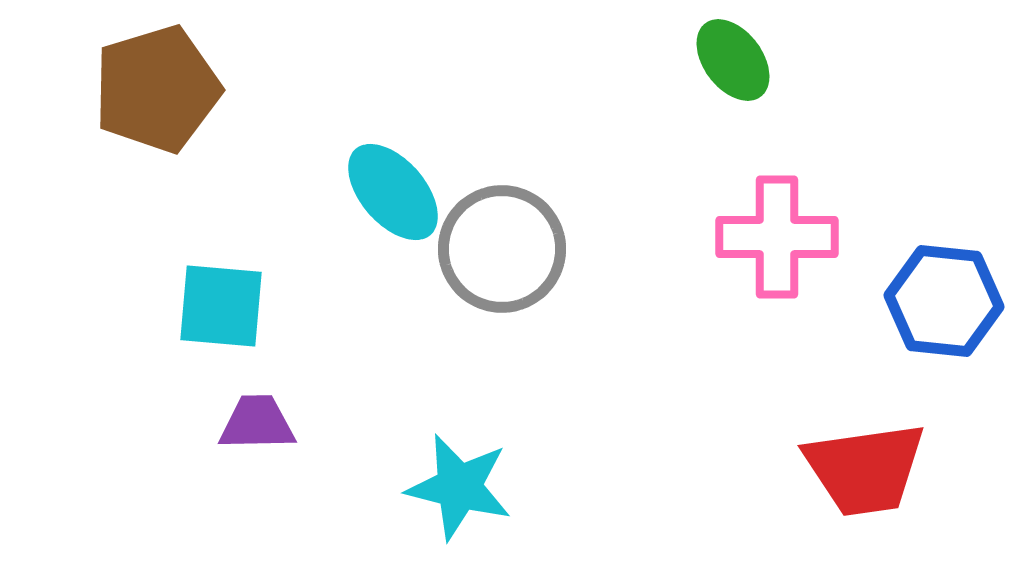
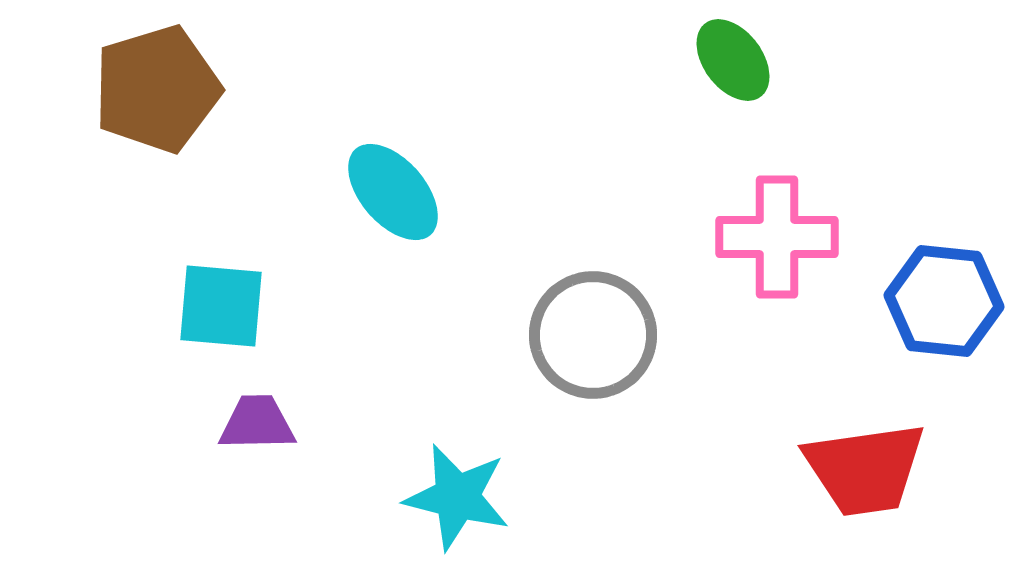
gray circle: moved 91 px right, 86 px down
cyan star: moved 2 px left, 10 px down
